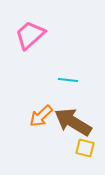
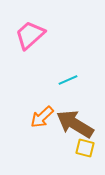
cyan line: rotated 30 degrees counterclockwise
orange arrow: moved 1 px right, 1 px down
brown arrow: moved 2 px right, 2 px down
